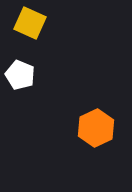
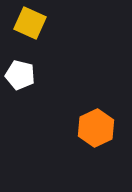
white pentagon: rotated 8 degrees counterclockwise
